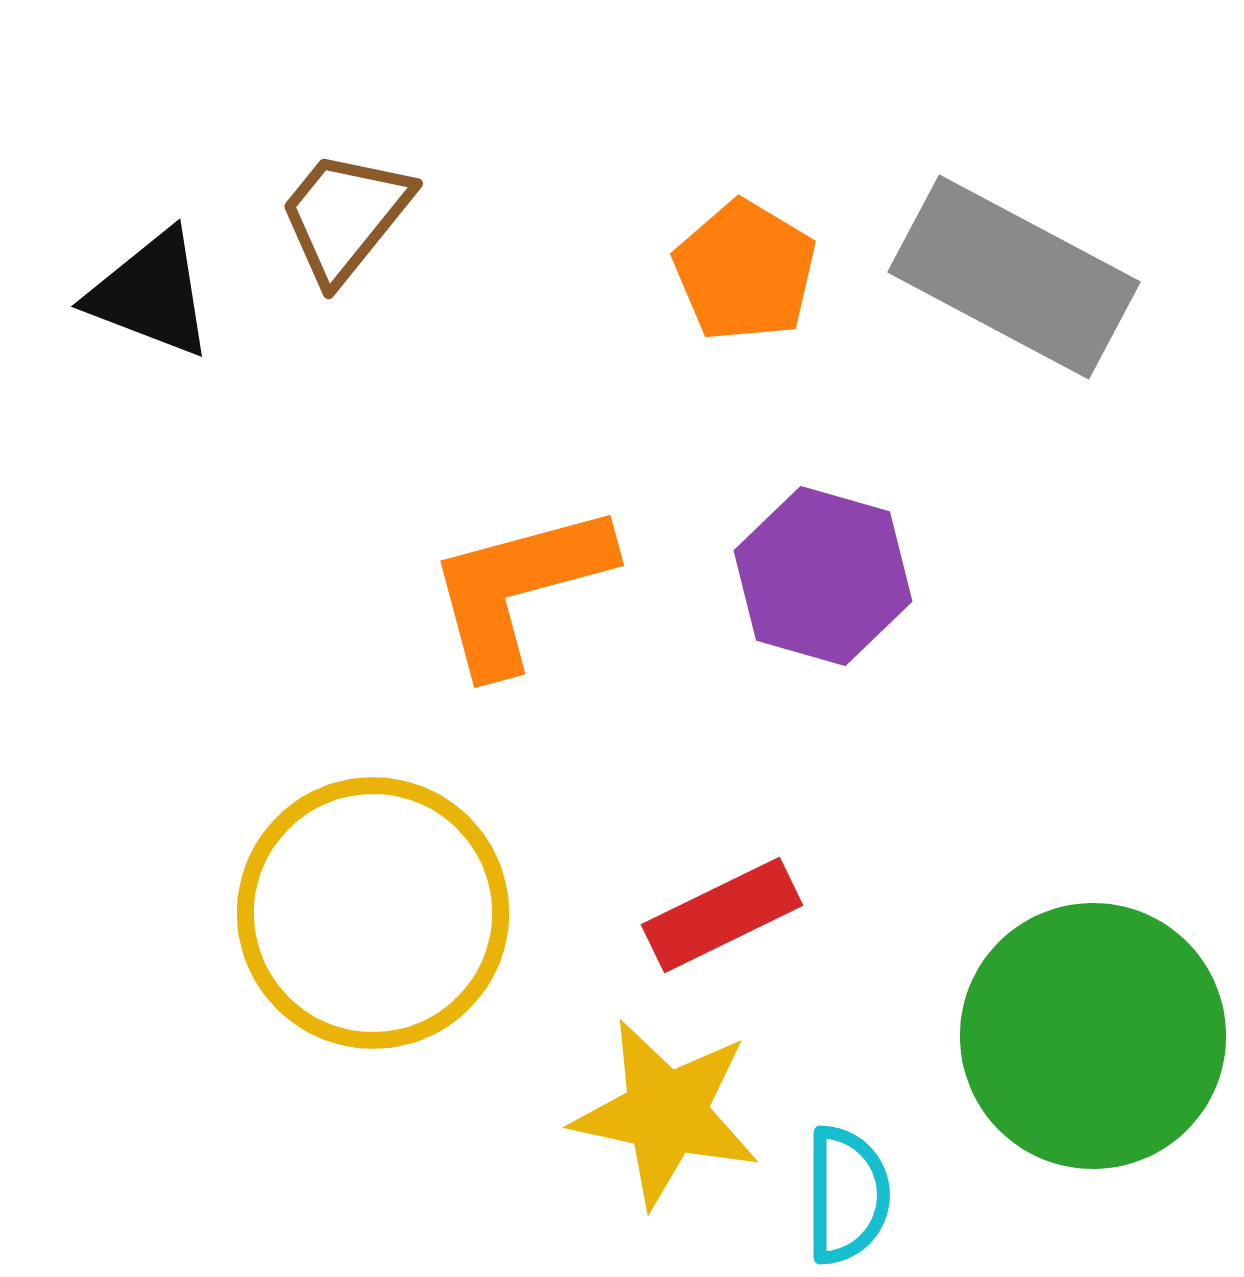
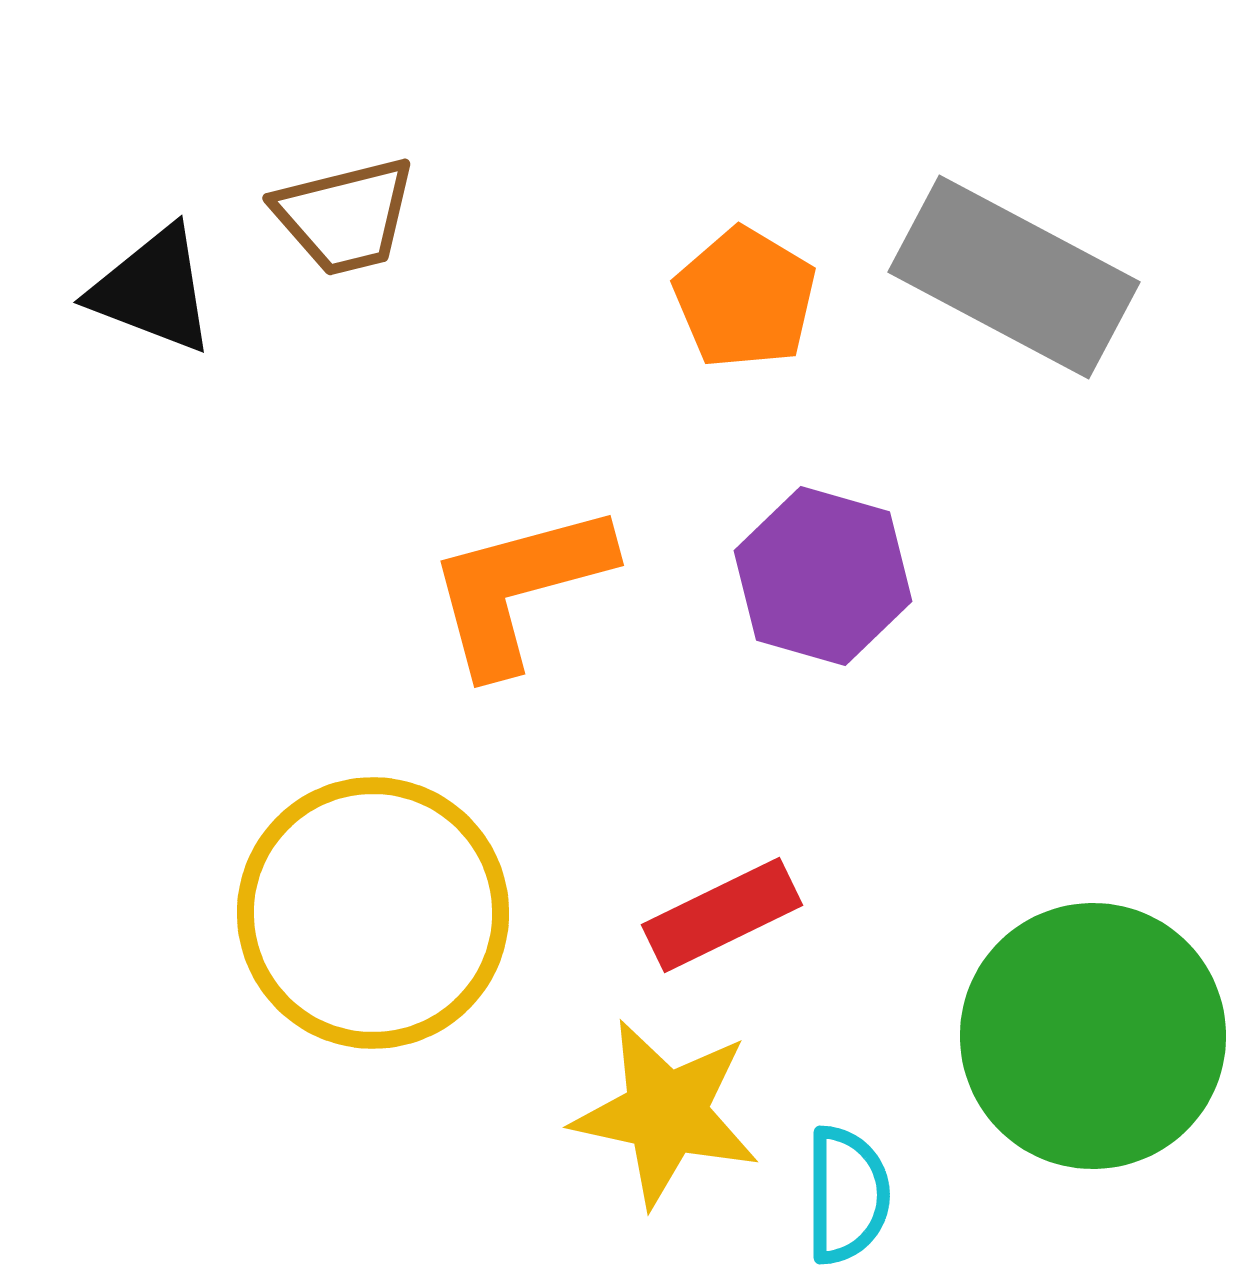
brown trapezoid: rotated 143 degrees counterclockwise
orange pentagon: moved 27 px down
black triangle: moved 2 px right, 4 px up
